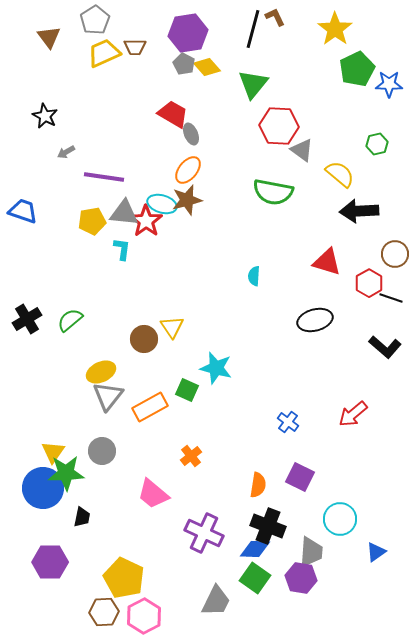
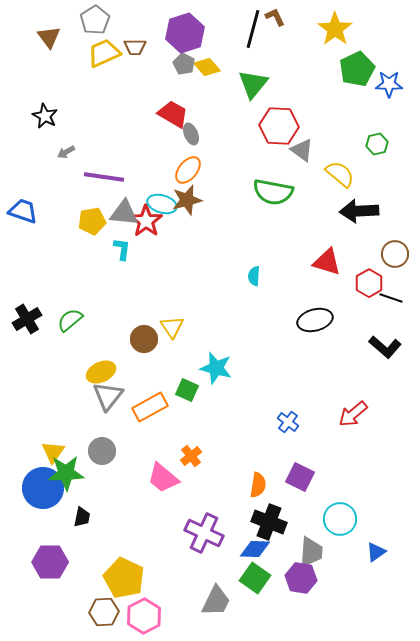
purple hexagon at (188, 33): moved 3 px left; rotated 9 degrees counterclockwise
pink trapezoid at (153, 494): moved 10 px right, 16 px up
black cross at (268, 526): moved 1 px right, 4 px up
